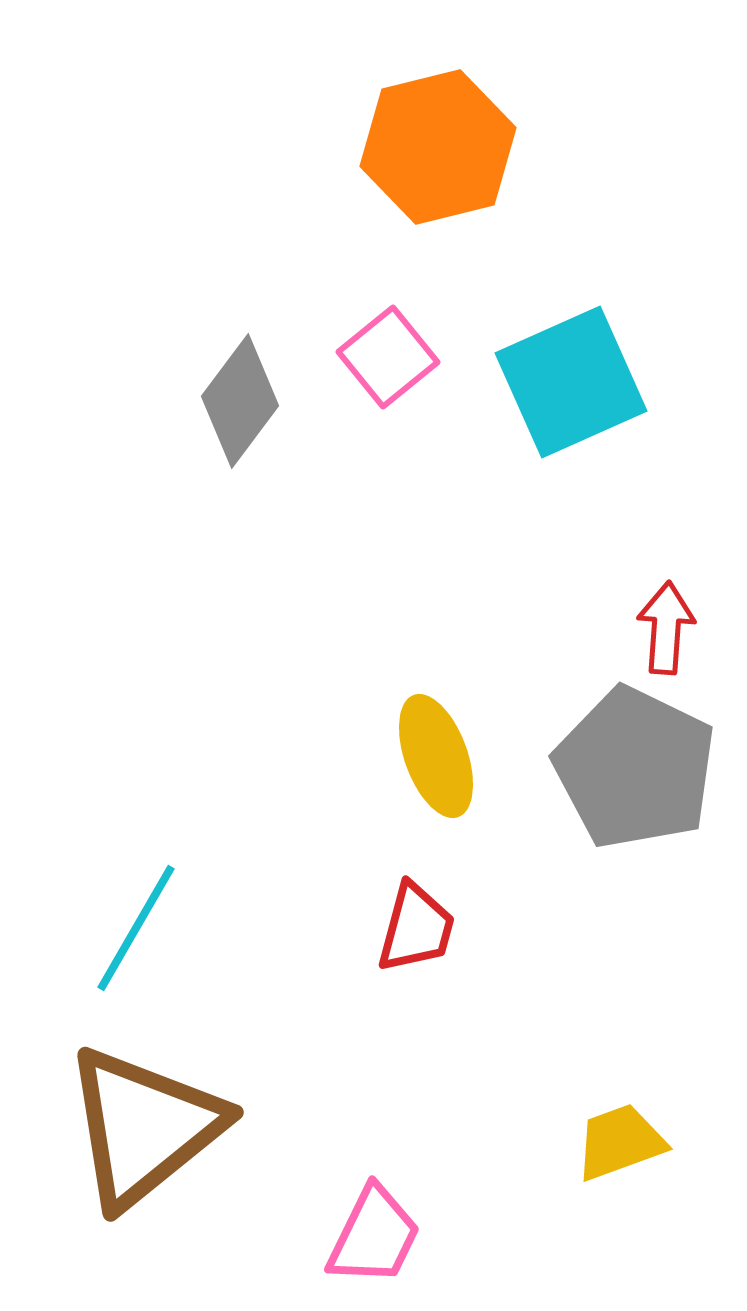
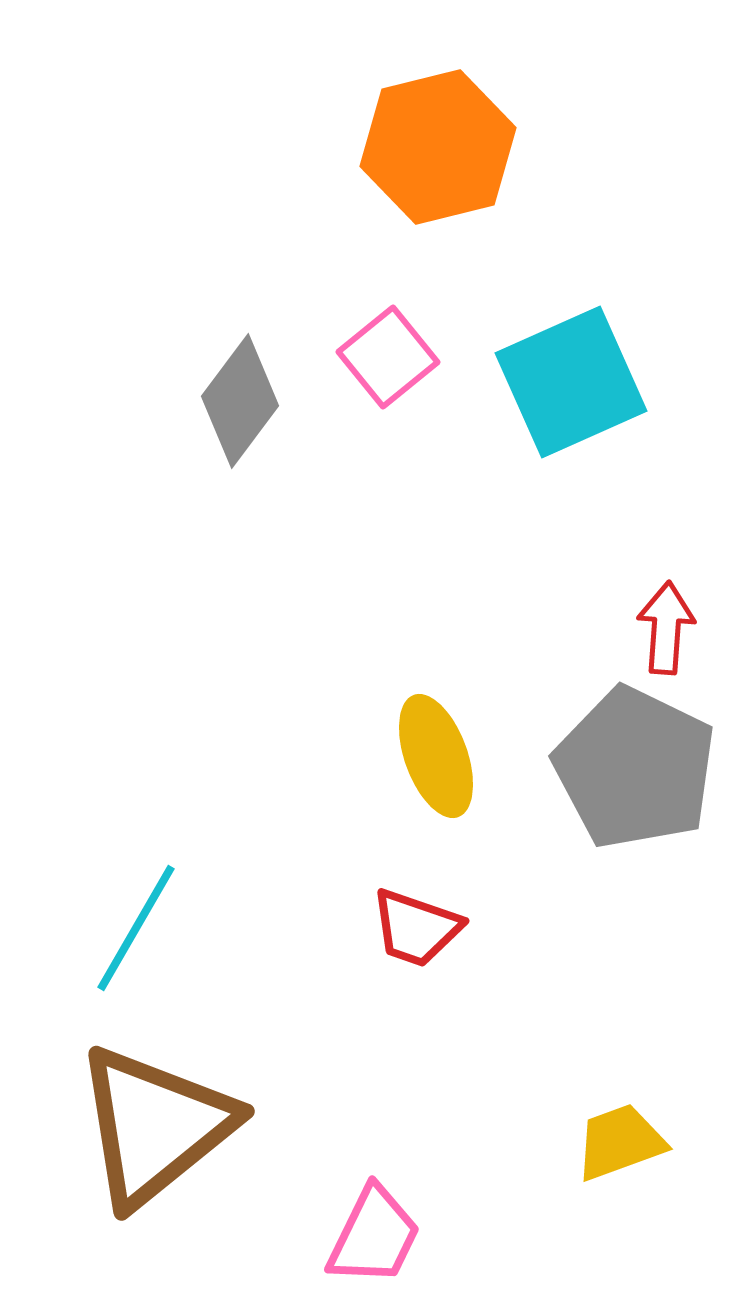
red trapezoid: rotated 94 degrees clockwise
brown triangle: moved 11 px right, 1 px up
